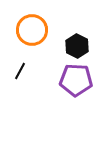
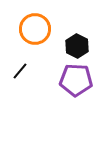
orange circle: moved 3 px right, 1 px up
black line: rotated 12 degrees clockwise
